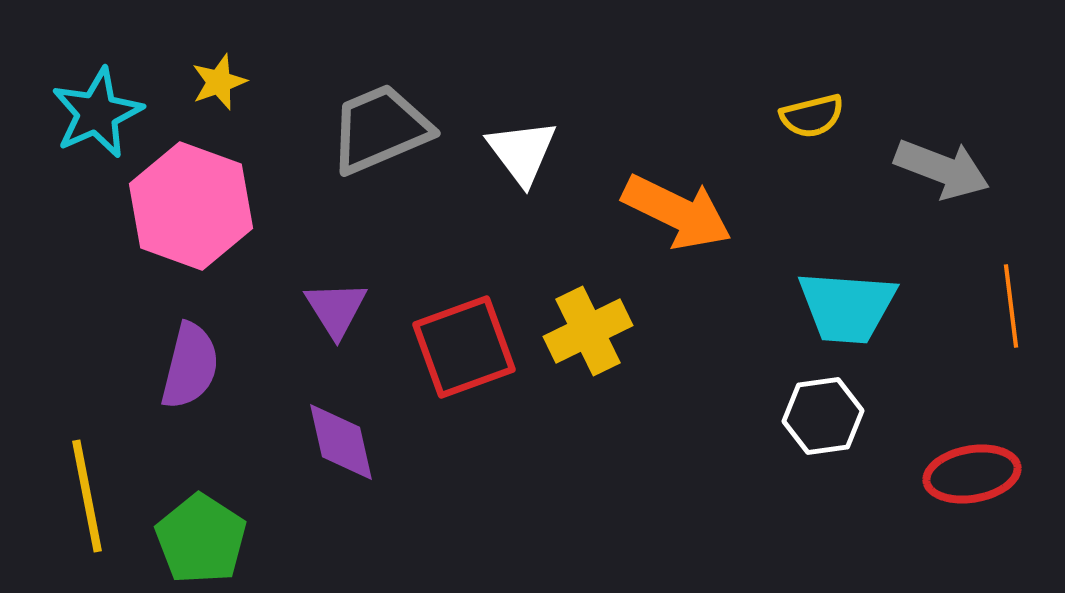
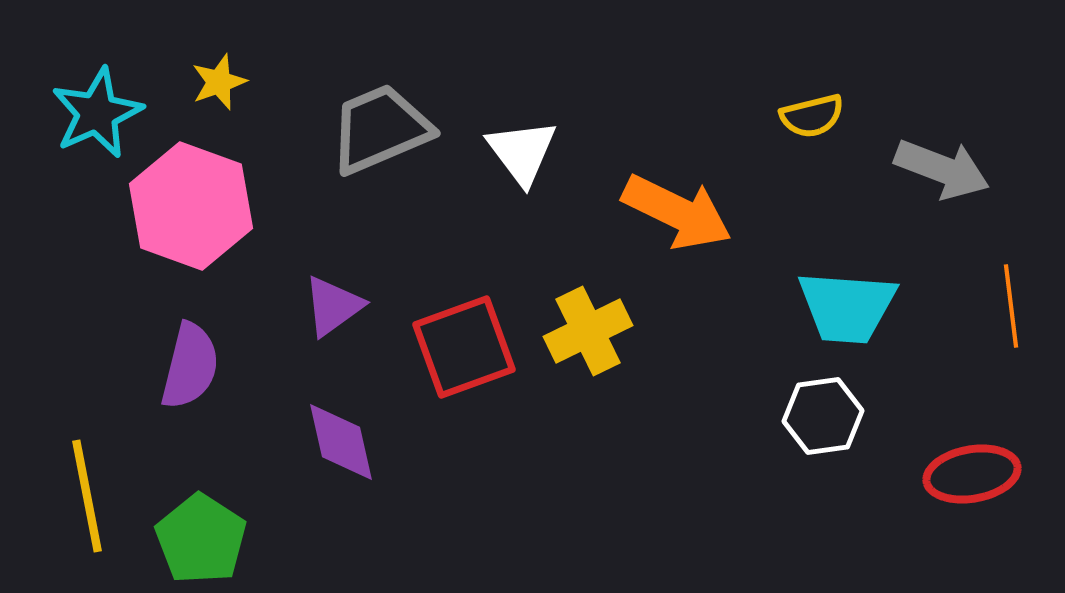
purple triangle: moved 3 px left, 3 px up; rotated 26 degrees clockwise
